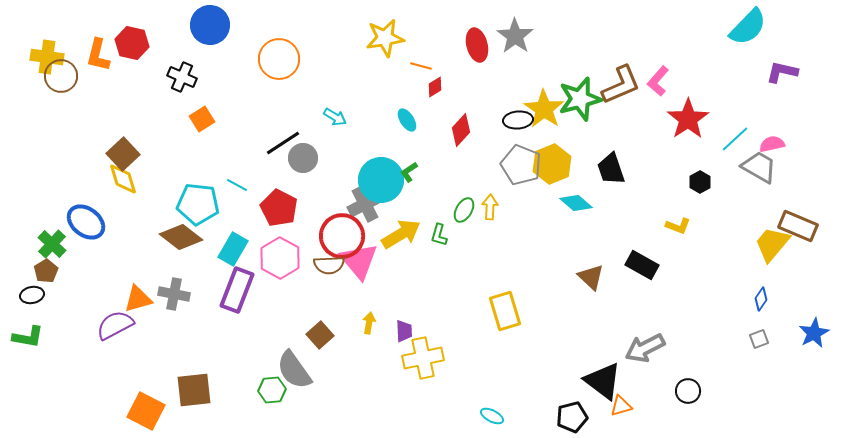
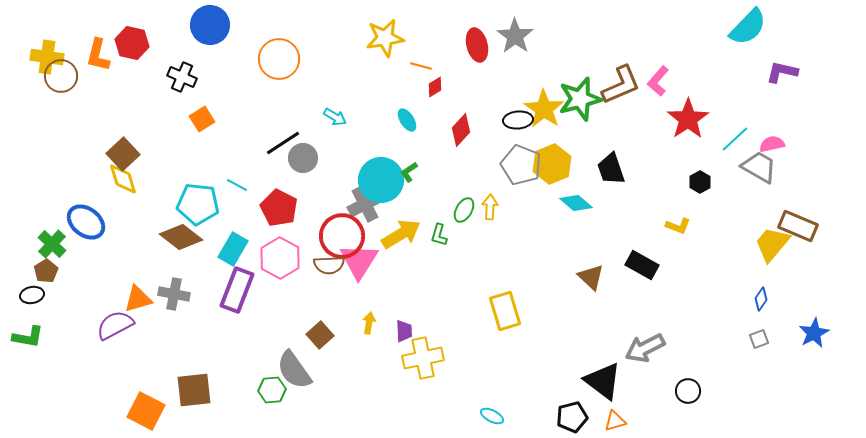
pink triangle at (359, 261): rotated 12 degrees clockwise
orange triangle at (621, 406): moved 6 px left, 15 px down
